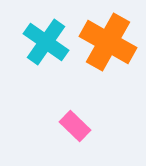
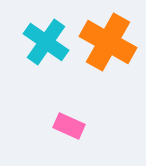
pink rectangle: moved 6 px left; rotated 20 degrees counterclockwise
